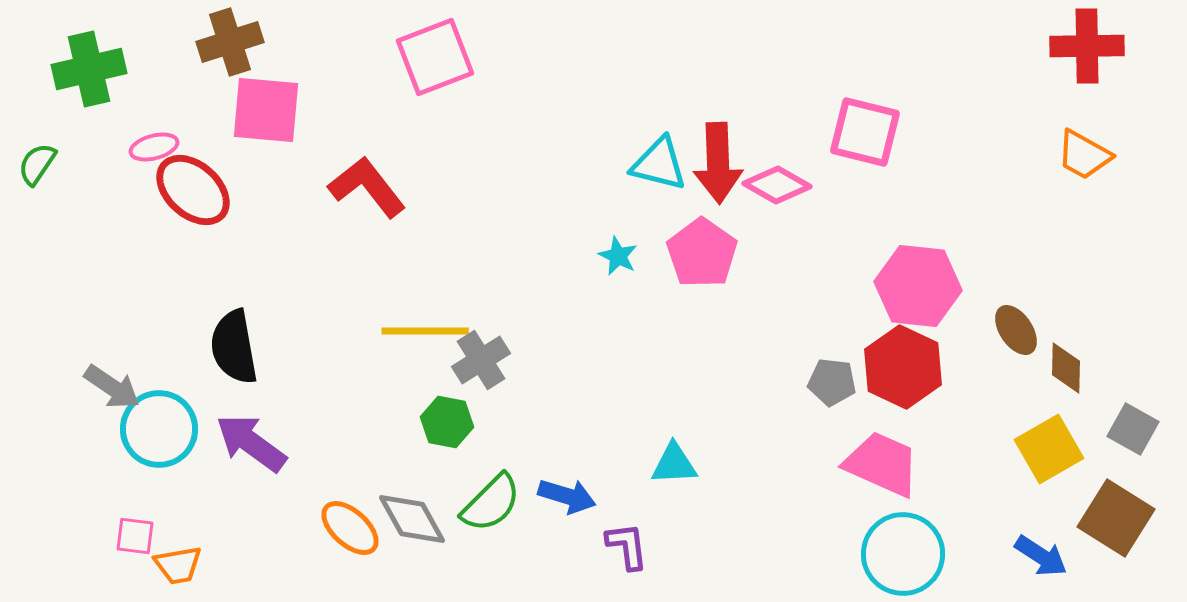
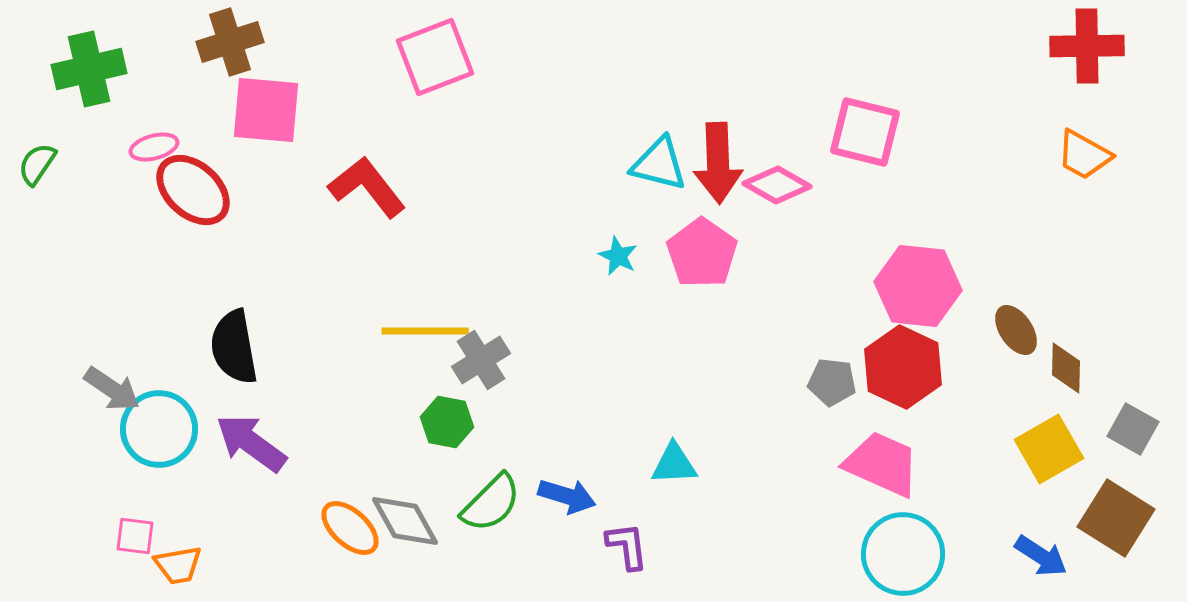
gray arrow at (112, 387): moved 2 px down
gray diamond at (412, 519): moved 7 px left, 2 px down
